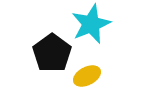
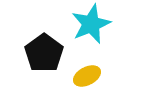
black pentagon: moved 8 px left
